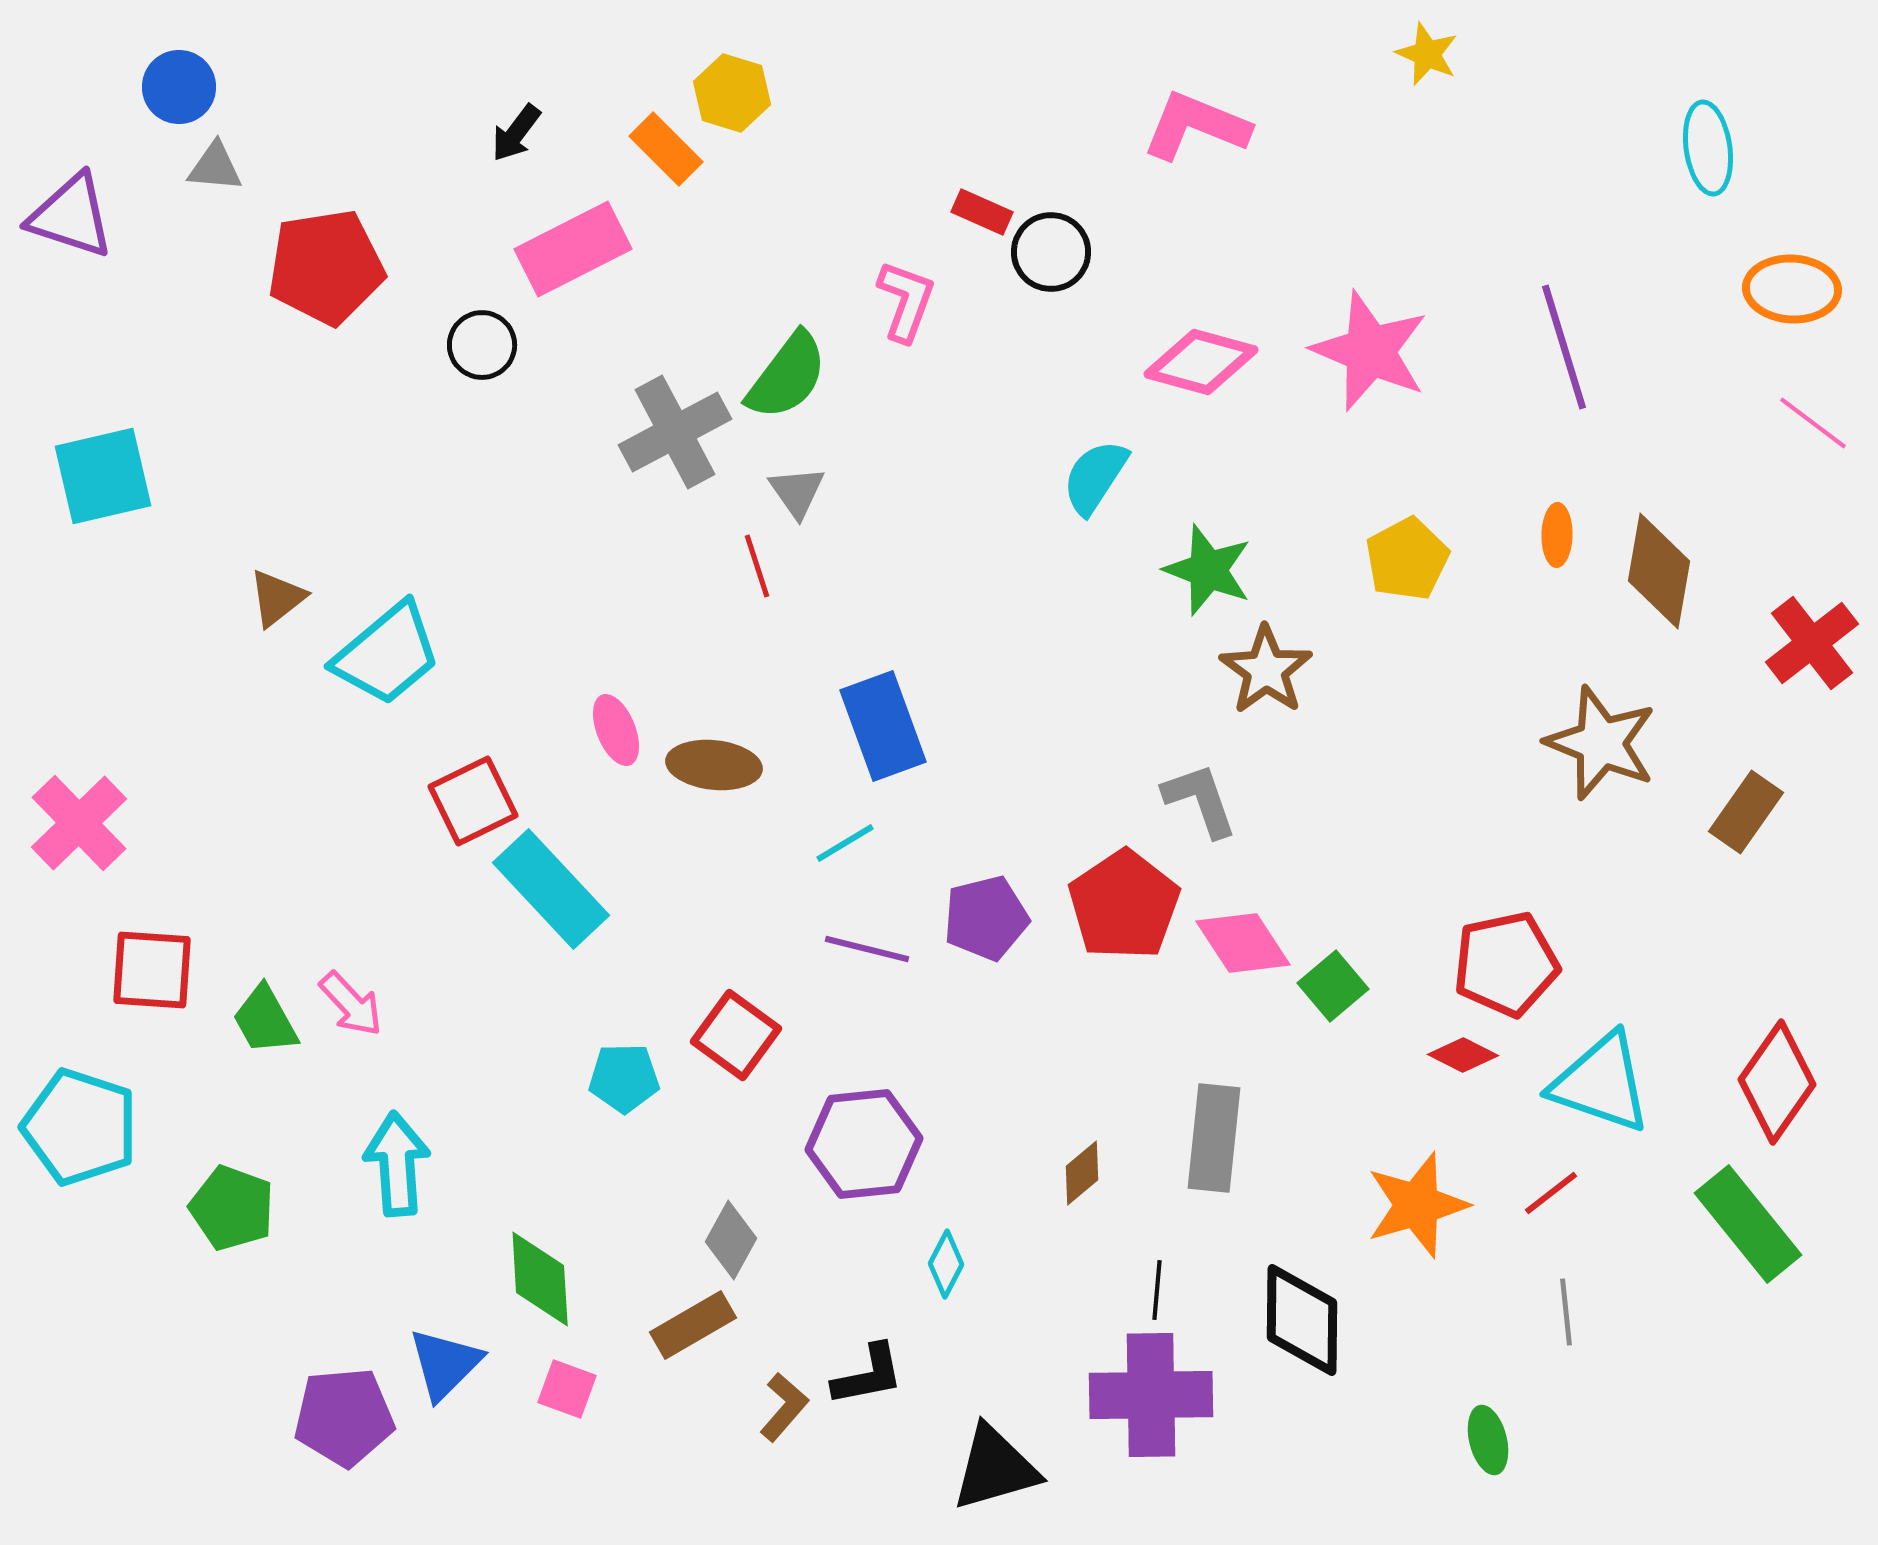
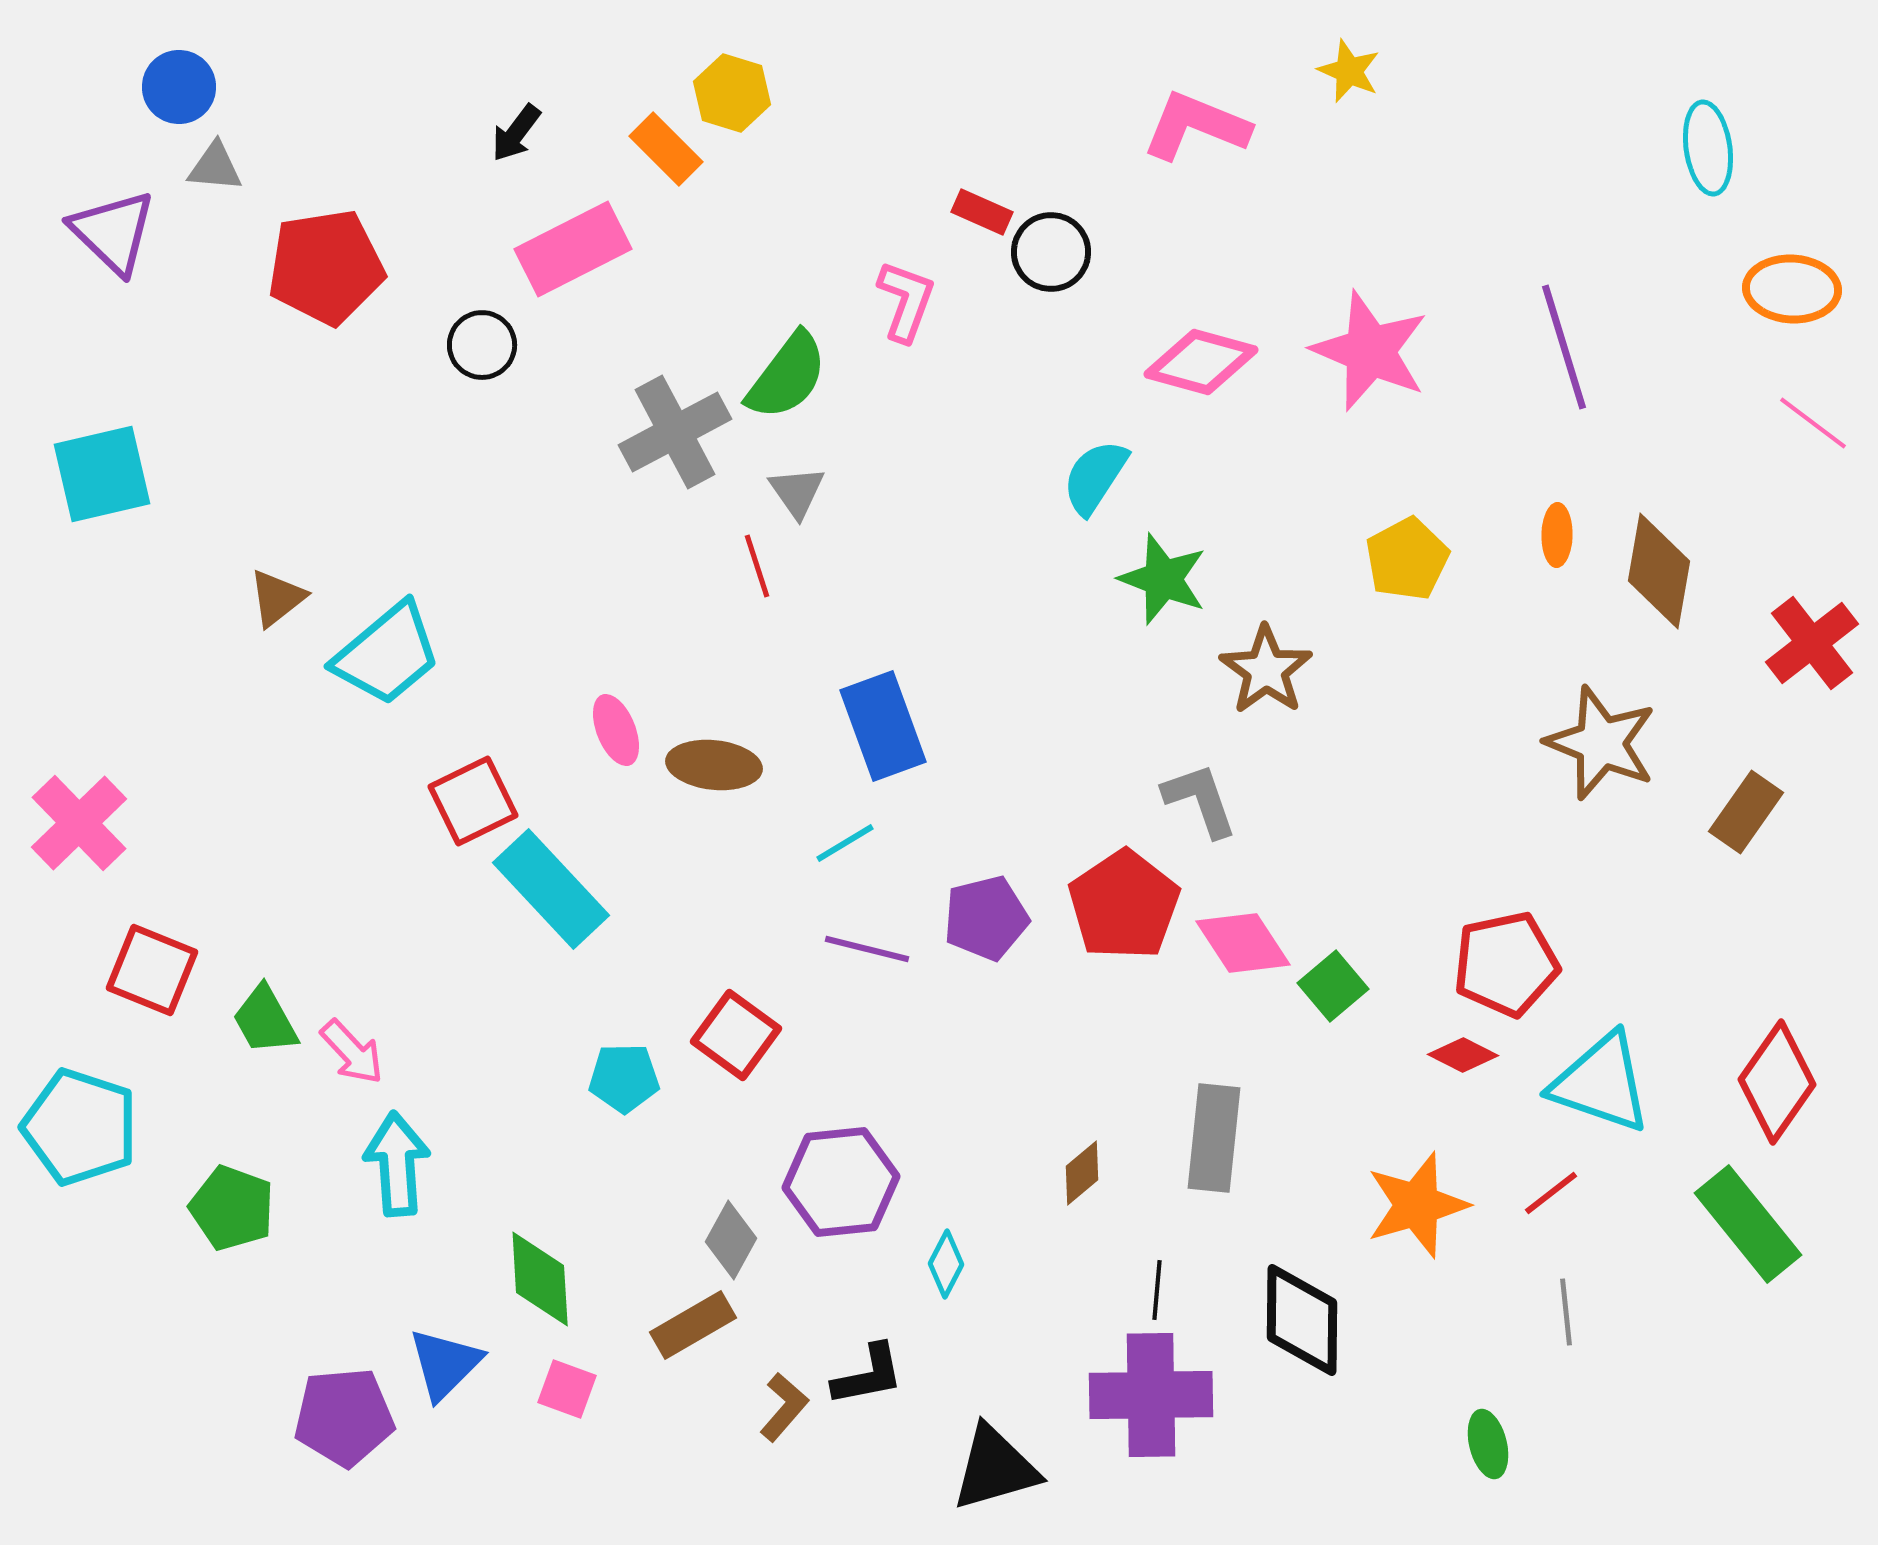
yellow star at (1427, 54): moved 78 px left, 17 px down
purple triangle at (71, 216): moved 42 px right, 16 px down; rotated 26 degrees clockwise
cyan square at (103, 476): moved 1 px left, 2 px up
green star at (1208, 570): moved 45 px left, 9 px down
red square at (152, 970): rotated 18 degrees clockwise
pink arrow at (351, 1004): moved 1 px right, 48 px down
purple hexagon at (864, 1144): moved 23 px left, 38 px down
green ellipse at (1488, 1440): moved 4 px down
